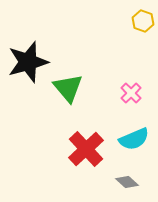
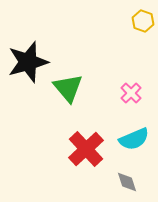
gray diamond: rotated 30 degrees clockwise
